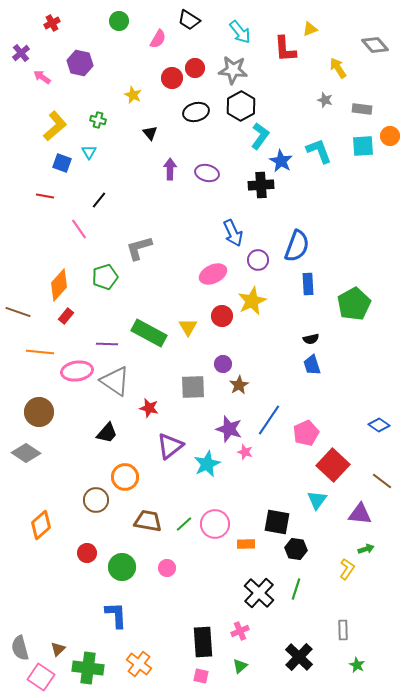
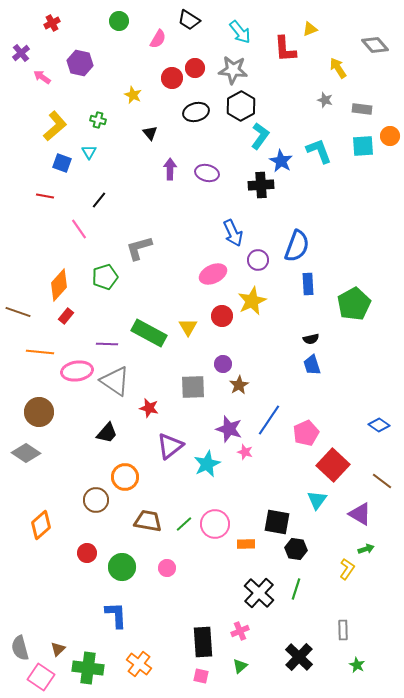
purple triangle at (360, 514): rotated 25 degrees clockwise
